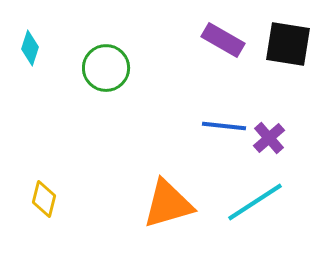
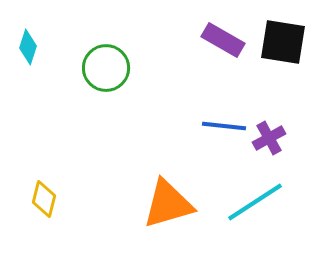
black square: moved 5 px left, 2 px up
cyan diamond: moved 2 px left, 1 px up
purple cross: rotated 12 degrees clockwise
